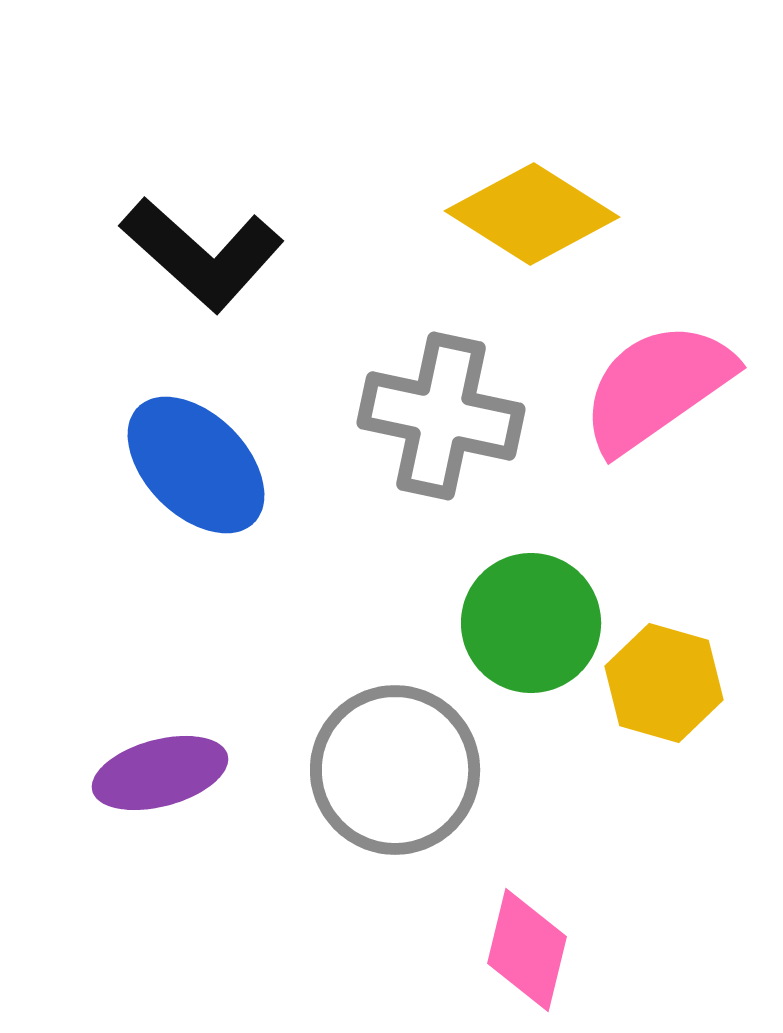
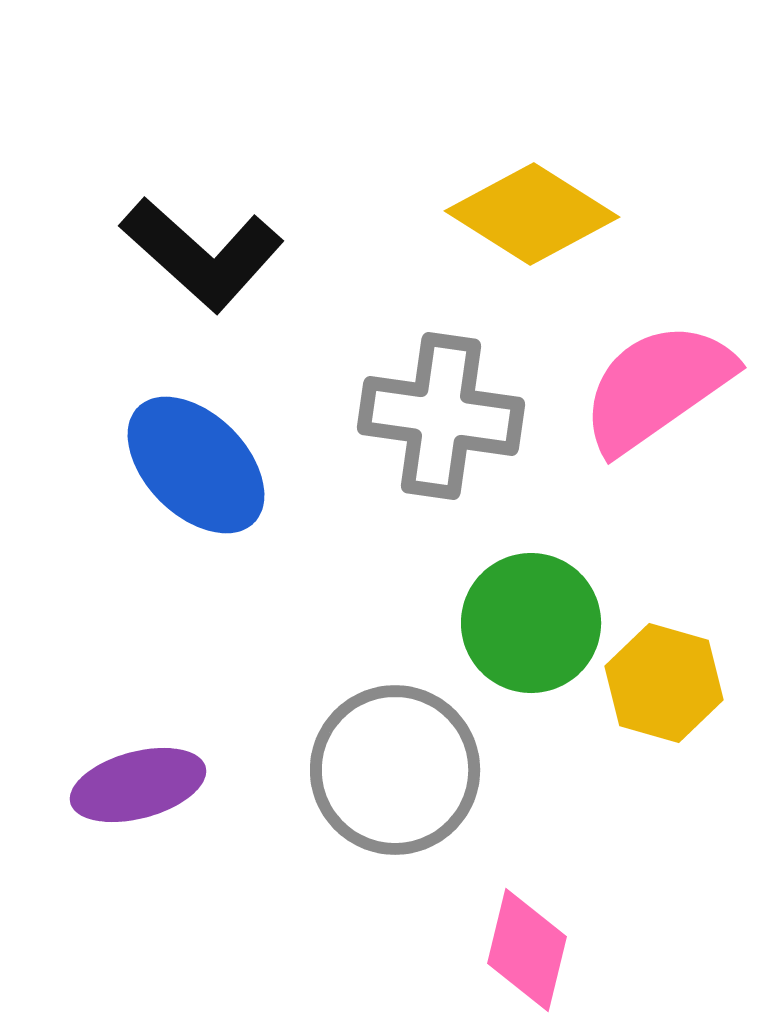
gray cross: rotated 4 degrees counterclockwise
purple ellipse: moved 22 px left, 12 px down
